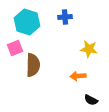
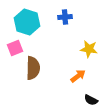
brown semicircle: moved 3 px down
orange arrow: rotated 147 degrees clockwise
